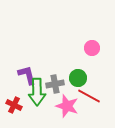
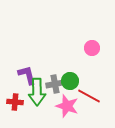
green circle: moved 8 px left, 3 px down
red cross: moved 1 px right, 3 px up; rotated 21 degrees counterclockwise
